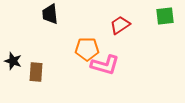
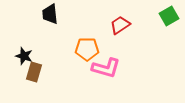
green square: moved 4 px right; rotated 24 degrees counterclockwise
black star: moved 11 px right, 5 px up
pink L-shape: moved 1 px right, 3 px down
brown rectangle: moved 2 px left; rotated 12 degrees clockwise
